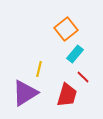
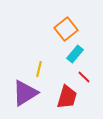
red line: moved 1 px right
red trapezoid: moved 2 px down
